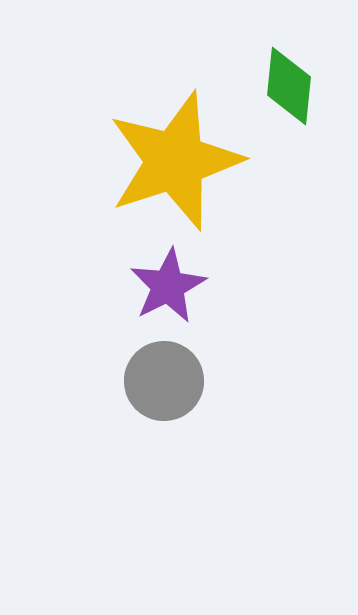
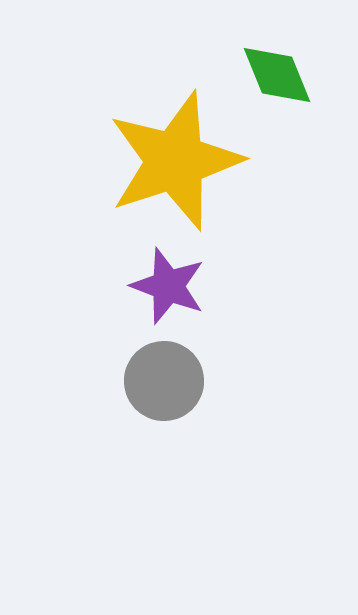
green diamond: moved 12 px left, 11 px up; rotated 28 degrees counterclockwise
purple star: rotated 24 degrees counterclockwise
